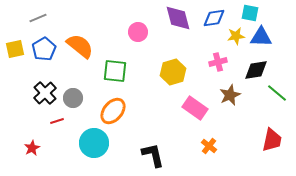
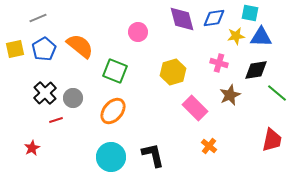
purple diamond: moved 4 px right, 1 px down
pink cross: moved 1 px right, 1 px down; rotated 30 degrees clockwise
green square: rotated 15 degrees clockwise
pink rectangle: rotated 10 degrees clockwise
red line: moved 1 px left, 1 px up
cyan circle: moved 17 px right, 14 px down
